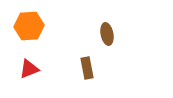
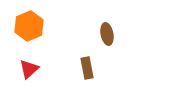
orange hexagon: rotated 20 degrees counterclockwise
red triangle: rotated 20 degrees counterclockwise
